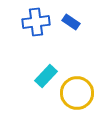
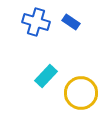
blue cross: rotated 24 degrees clockwise
yellow circle: moved 4 px right
